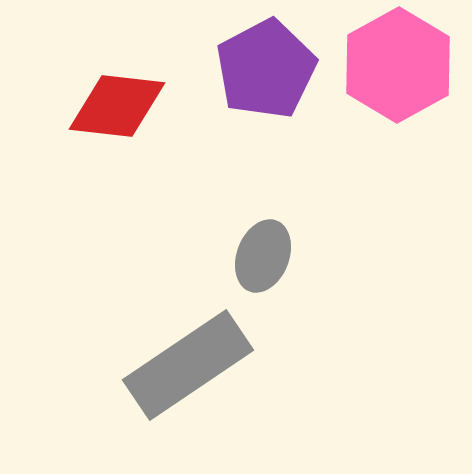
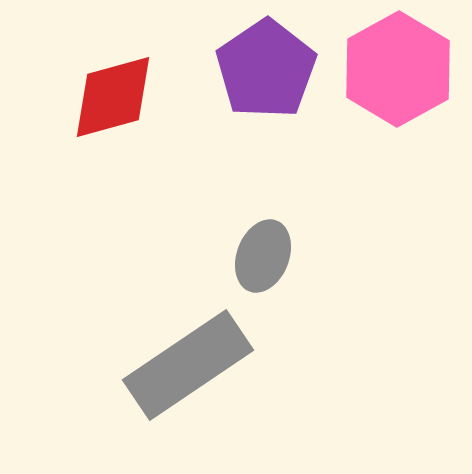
pink hexagon: moved 4 px down
purple pentagon: rotated 6 degrees counterclockwise
red diamond: moved 4 px left, 9 px up; rotated 22 degrees counterclockwise
